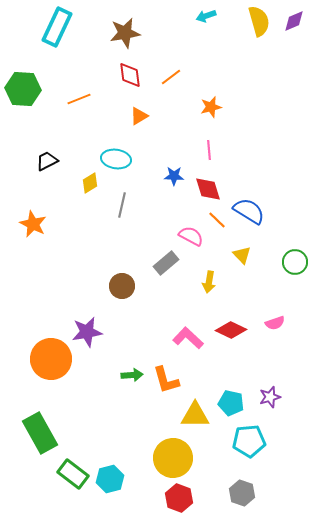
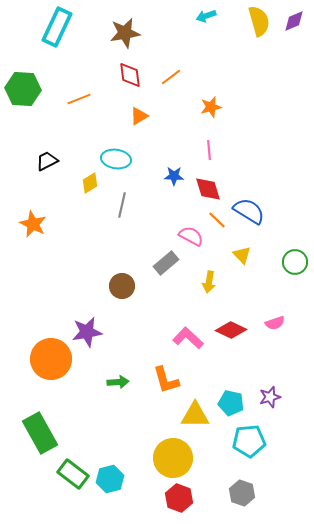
green arrow at (132, 375): moved 14 px left, 7 px down
